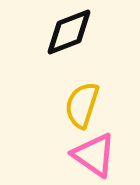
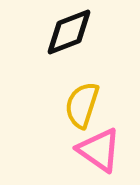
pink triangle: moved 5 px right, 5 px up
